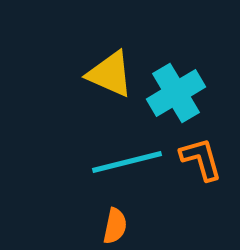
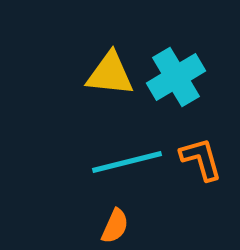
yellow triangle: rotated 18 degrees counterclockwise
cyan cross: moved 16 px up
orange semicircle: rotated 12 degrees clockwise
